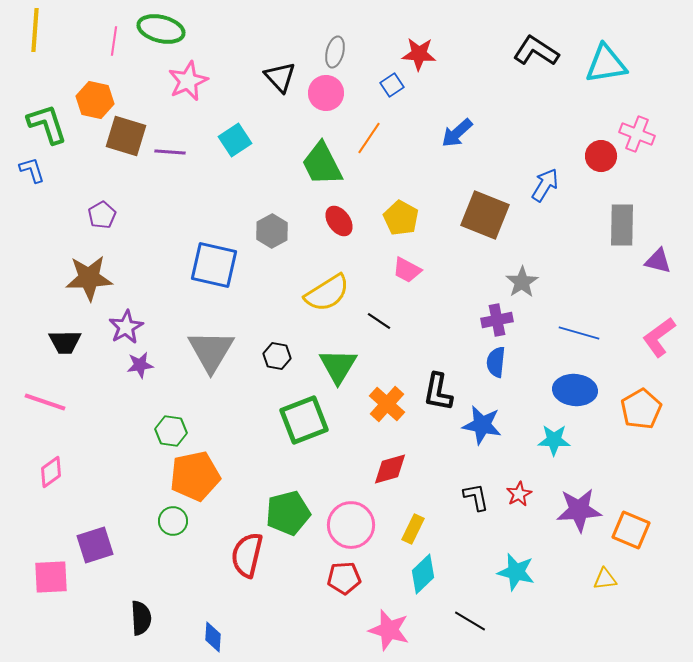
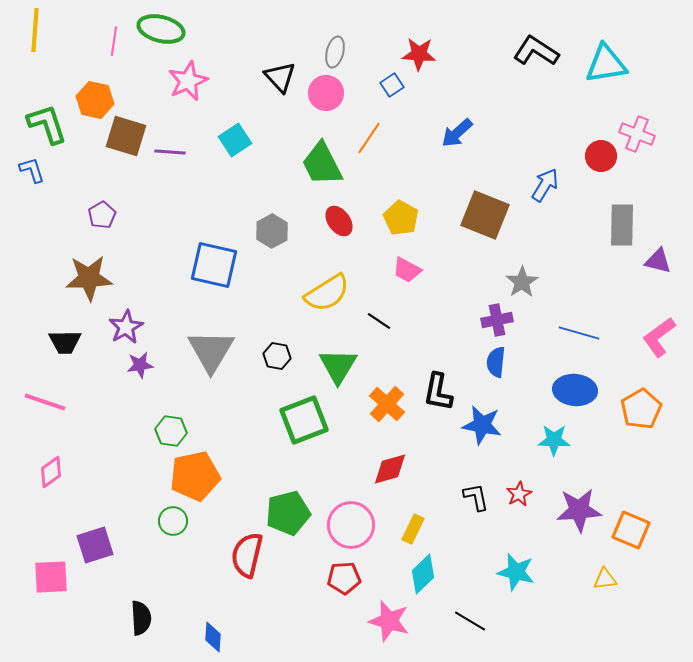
pink star at (389, 630): moved 9 px up
